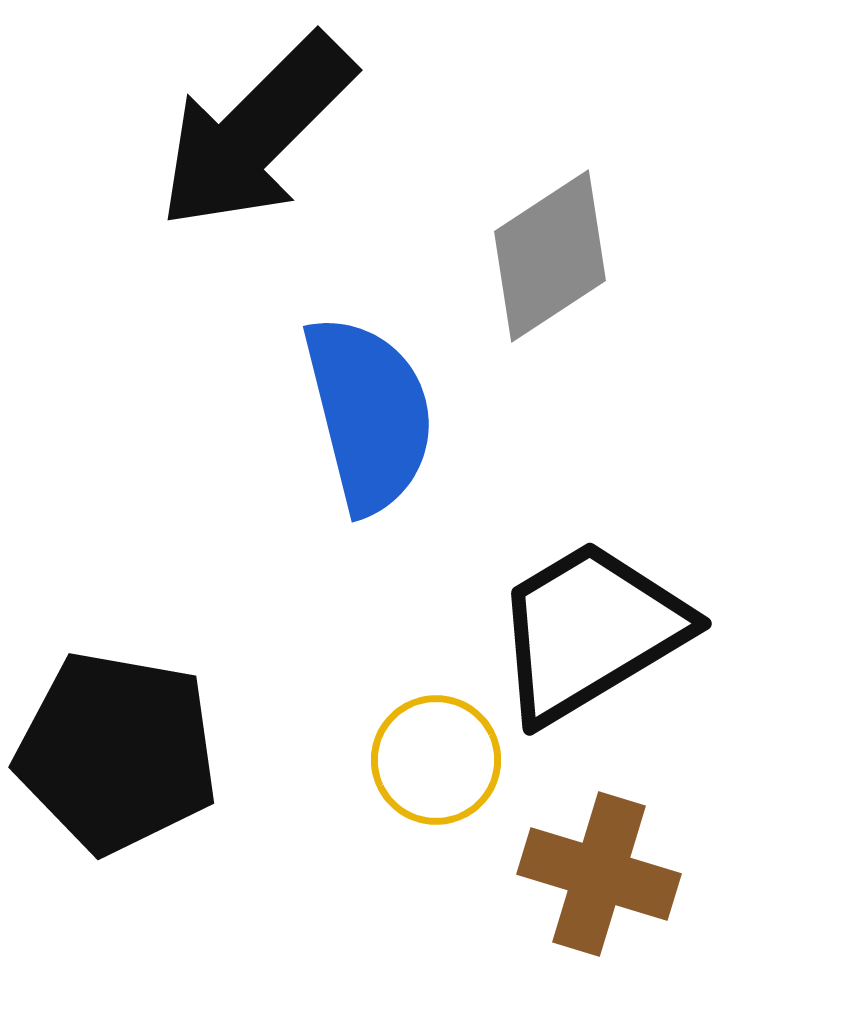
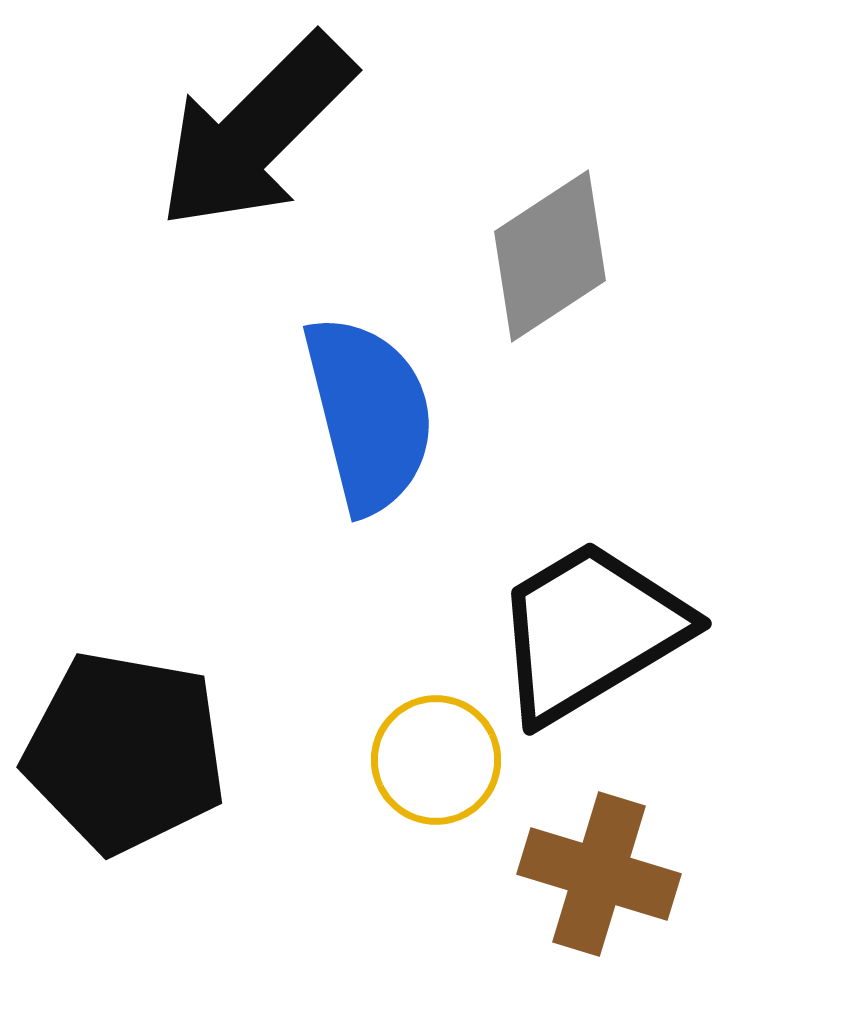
black pentagon: moved 8 px right
